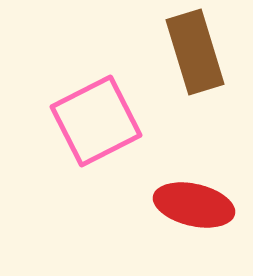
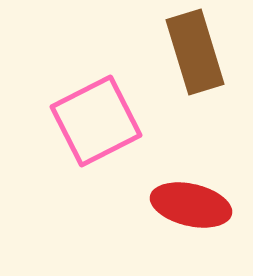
red ellipse: moved 3 px left
